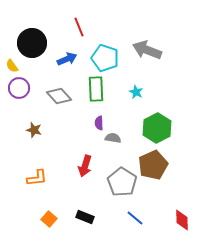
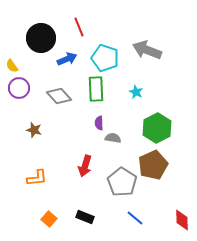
black circle: moved 9 px right, 5 px up
